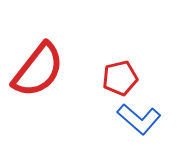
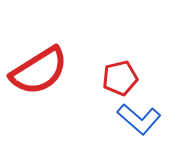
red semicircle: moved 1 px right, 1 px down; rotated 20 degrees clockwise
